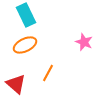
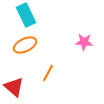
pink star: rotated 18 degrees counterclockwise
red triangle: moved 2 px left, 3 px down
